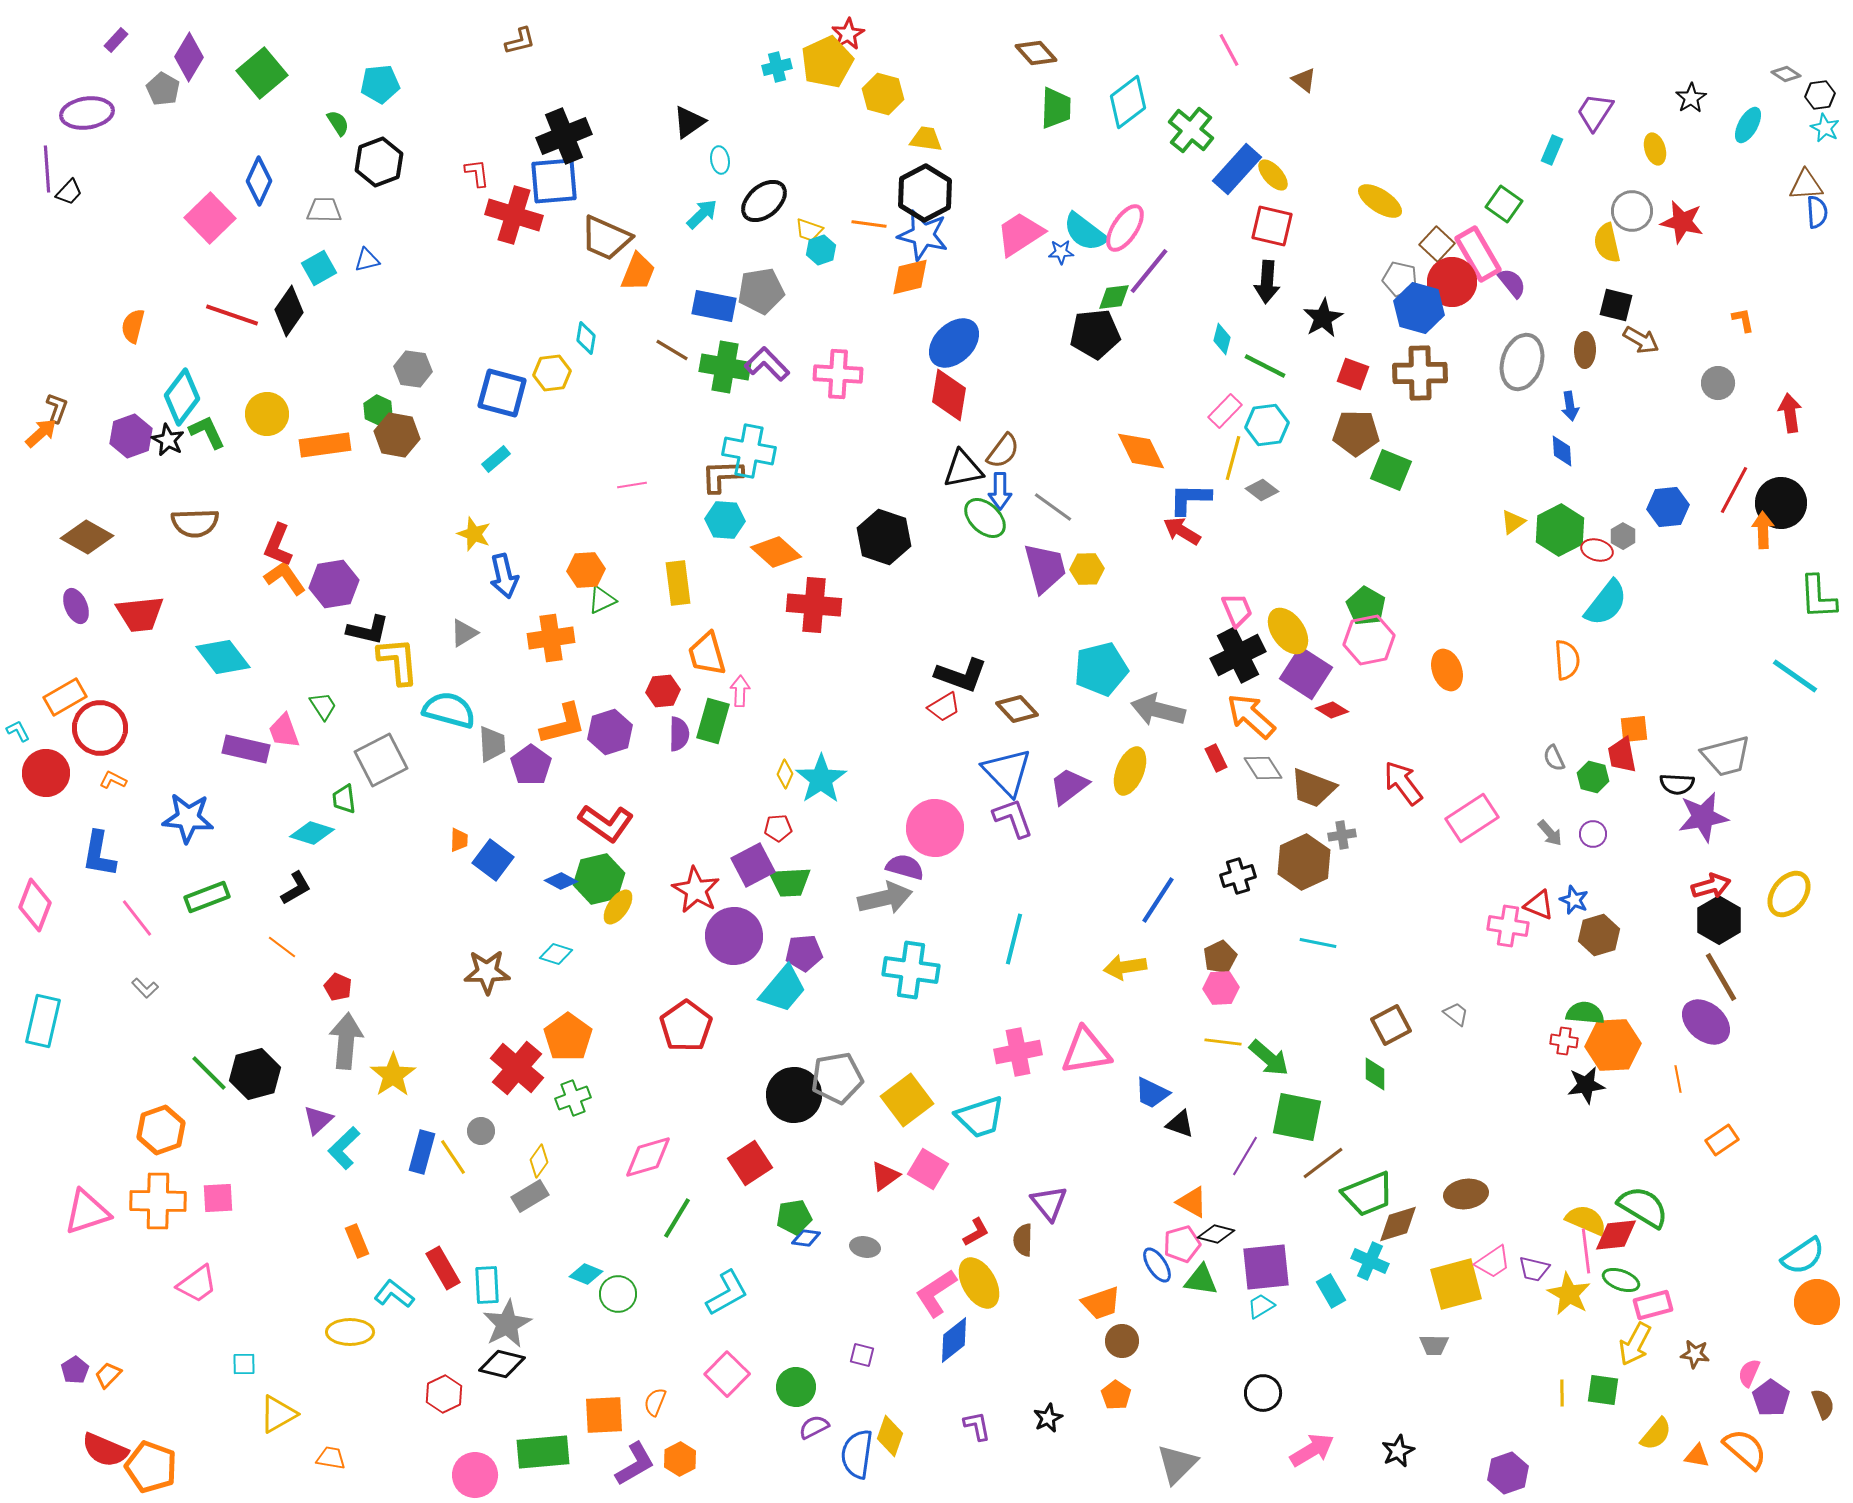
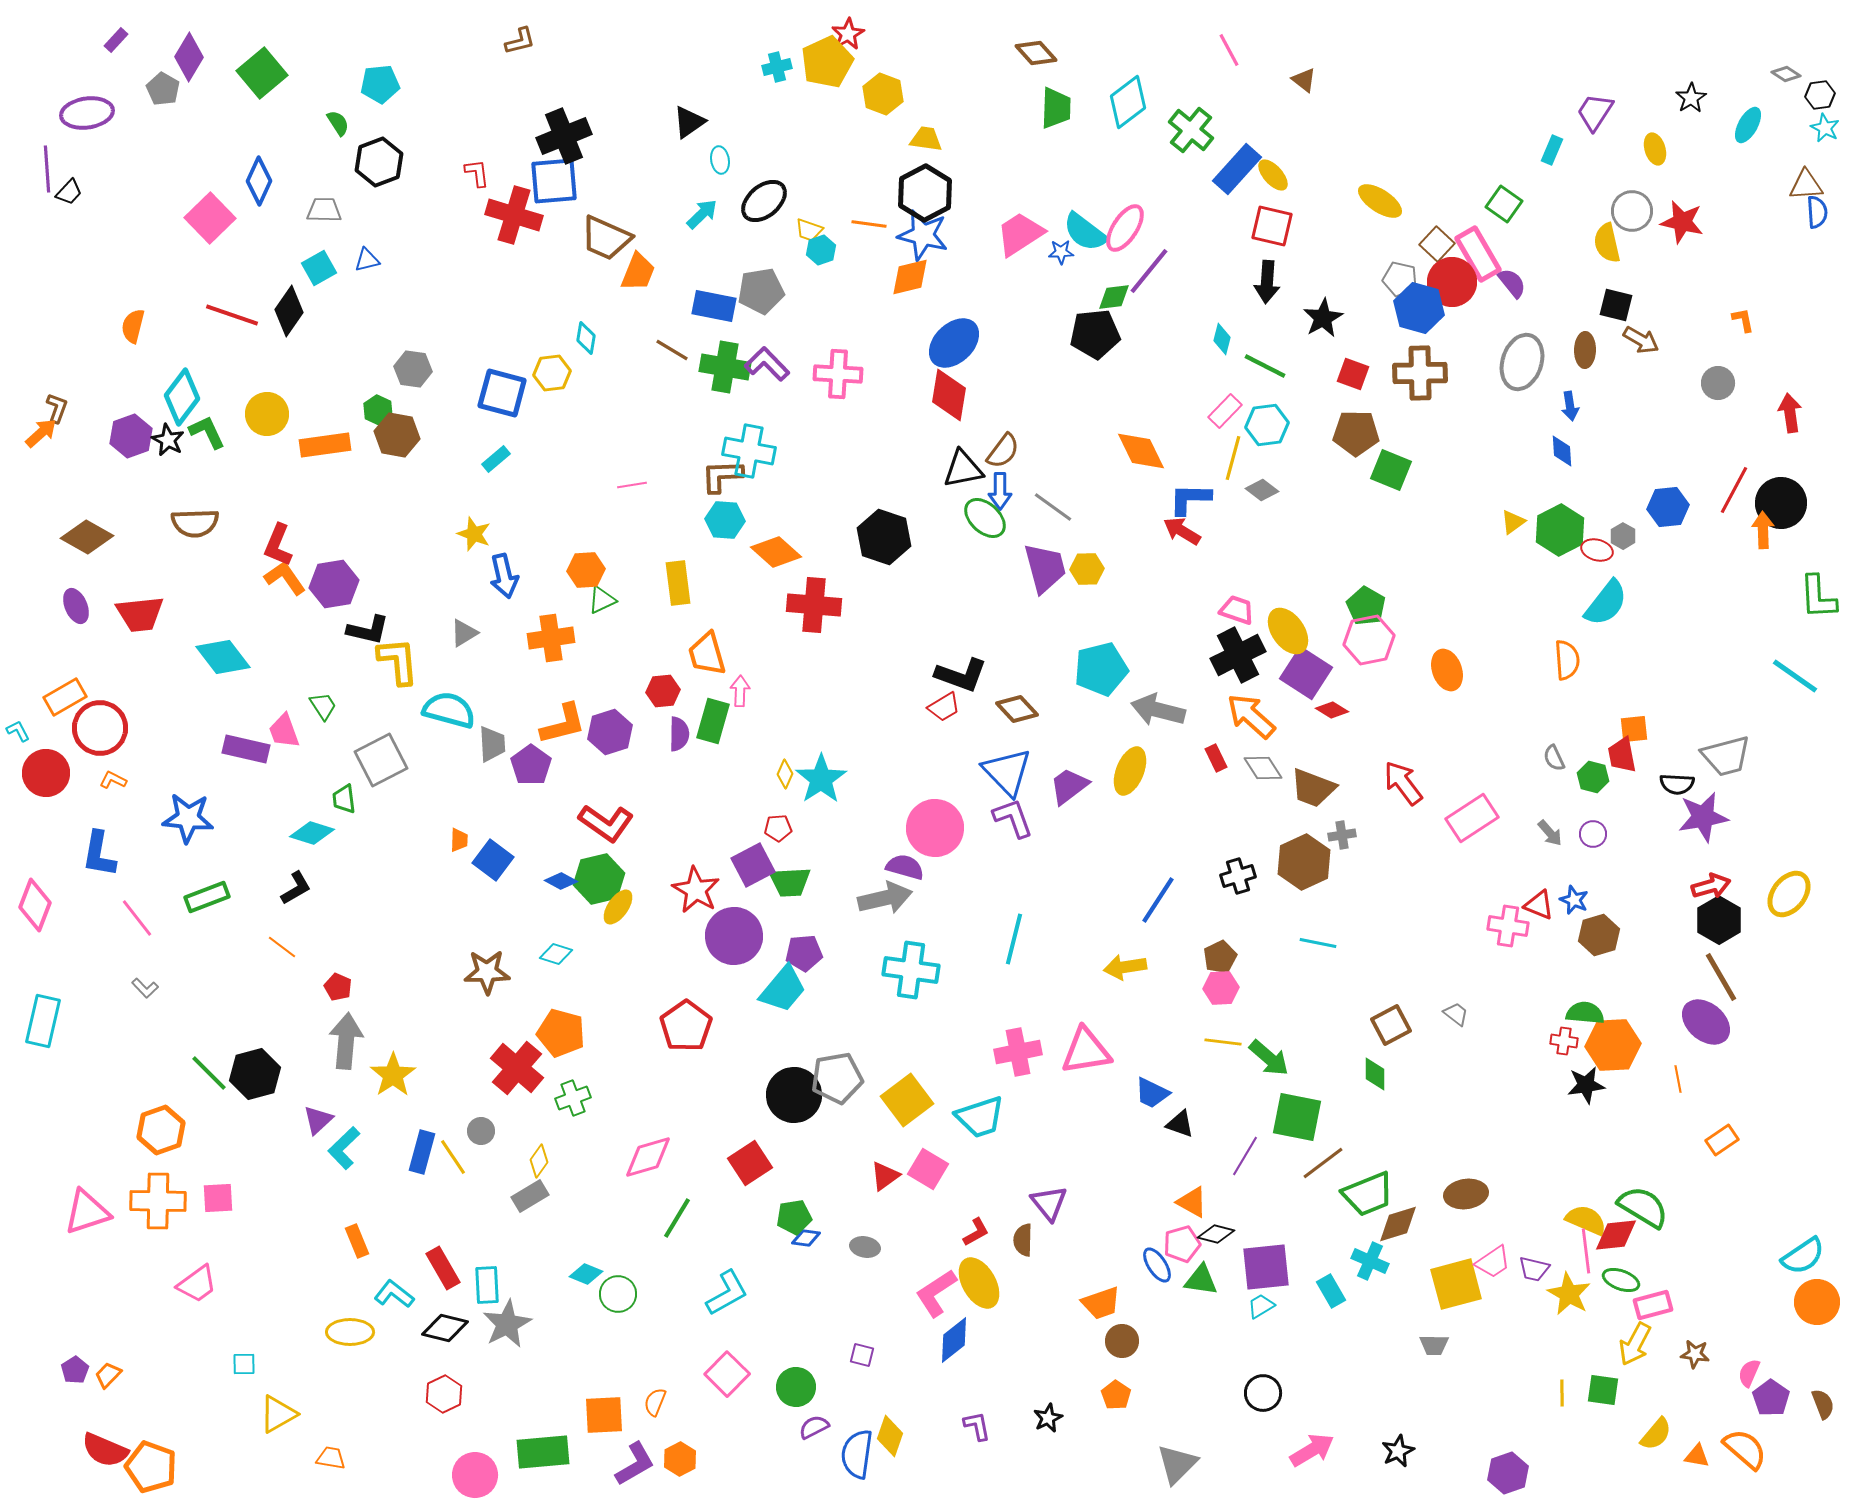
yellow hexagon at (883, 94): rotated 6 degrees clockwise
pink trapezoid at (1237, 610): rotated 48 degrees counterclockwise
orange pentagon at (568, 1037): moved 7 px left, 4 px up; rotated 21 degrees counterclockwise
black diamond at (502, 1364): moved 57 px left, 36 px up
